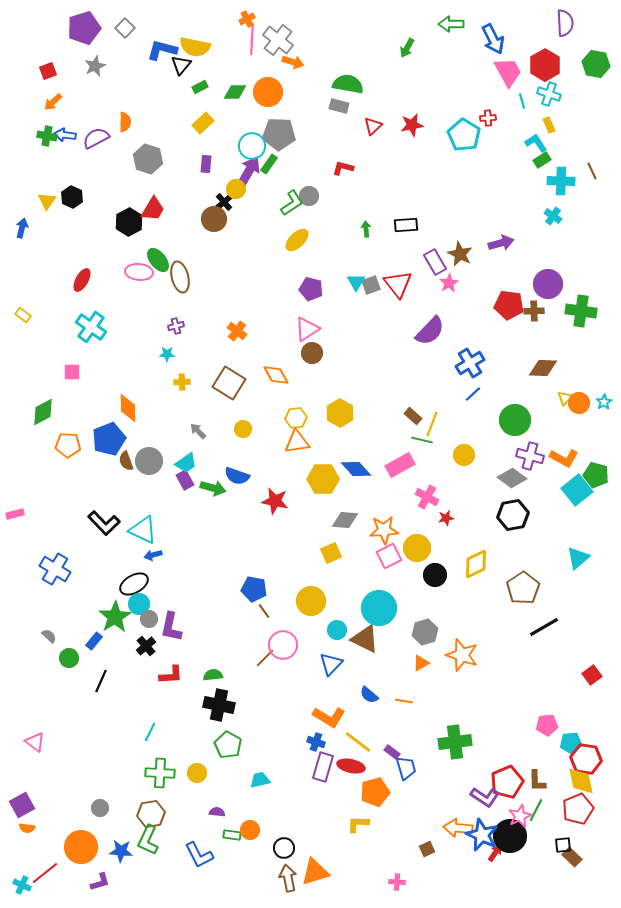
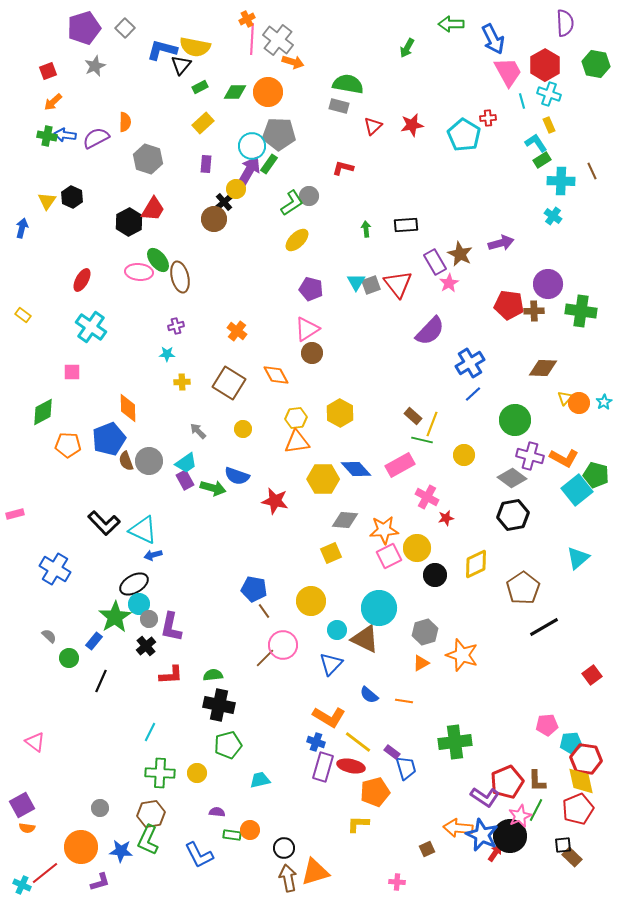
green pentagon at (228, 745): rotated 28 degrees clockwise
